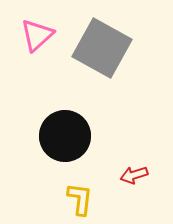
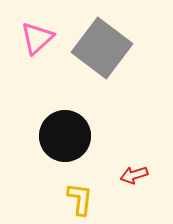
pink triangle: moved 3 px down
gray square: rotated 8 degrees clockwise
